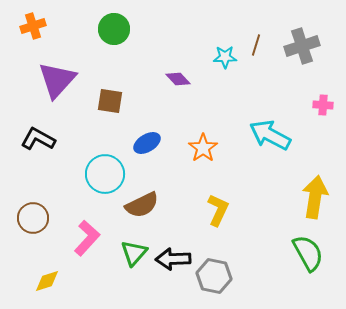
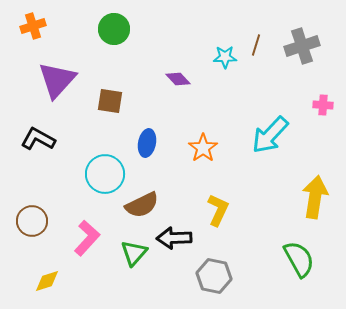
cyan arrow: rotated 75 degrees counterclockwise
blue ellipse: rotated 48 degrees counterclockwise
brown circle: moved 1 px left, 3 px down
green semicircle: moved 9 px left, 6 px down
black arrow: moved 1 px right, 21 px up
